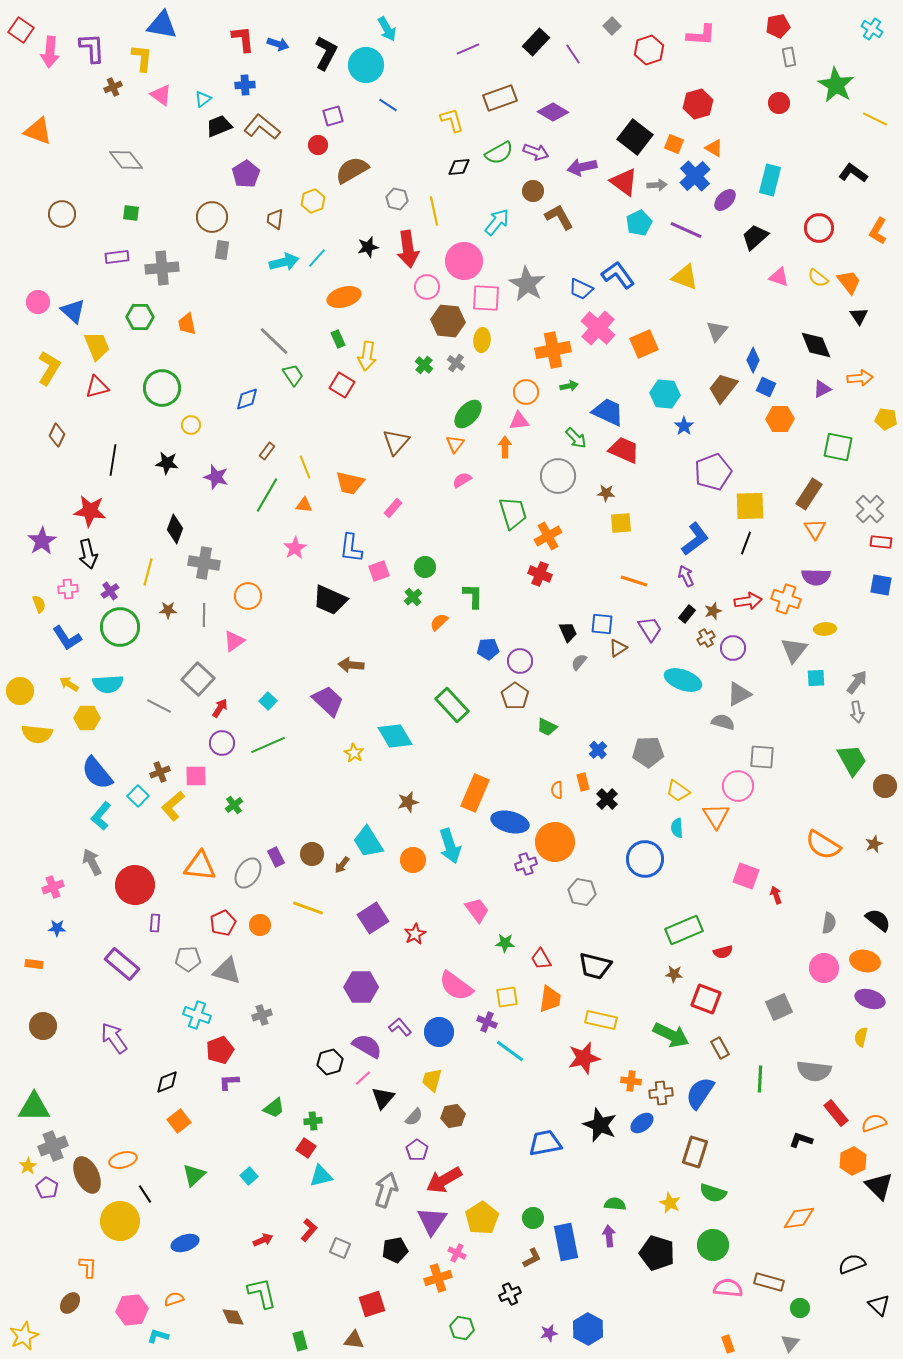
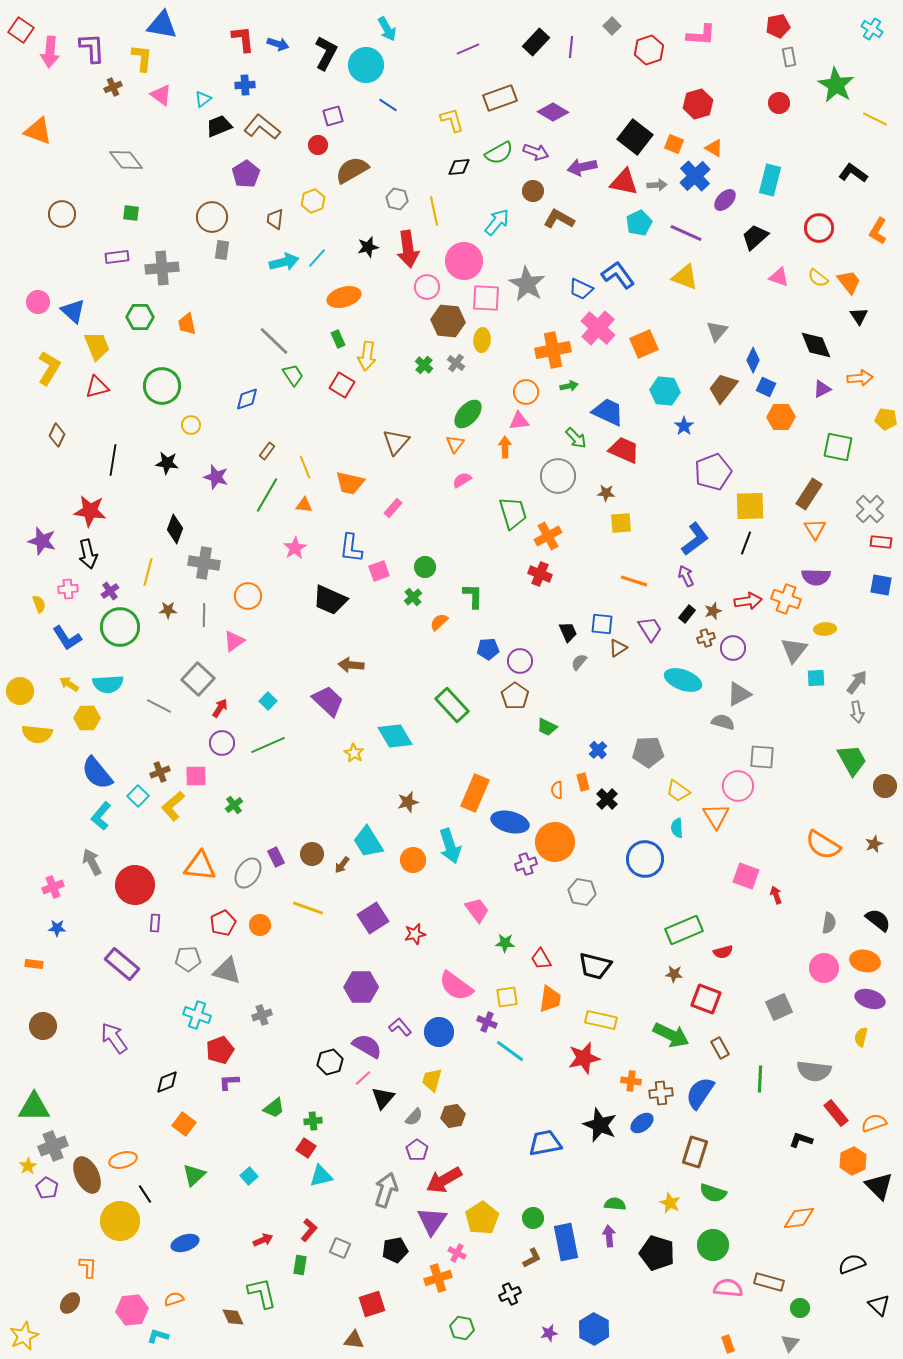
purple line at (573, 54): moved 2 px left, 7 px up; rotated 40 degrees clockwise
red triangle at (624, 182): rotated 24 degrees counterclockwise
brown L-shape at (559, 217): moved 2 px down; rotated 32 degrees counterclockwise
purple line at (686, 230): moved 3 px down
green circle at (162, 388): moved 2 px up
cyan hexagon at (665, 394): moved 3 px up
orange hexagon at (780, 419): moved 1 px right, 2 px up
purple star at (42, 541): rotated 24 degrees counterclockwise
brown cross at (706, 638): rotated 12 degrees clockwise
red star at (415, 934): rotated 15 degrees clockwise
orange square at (179, 1121): moved 5 px right, 3 px down; rotated 15 degrees counterclockwise
blue hexagon at (588, 1329): moved 6 px right
green rectangle at (300, 1341): moved 76 px up; rotated 24 degrees clockwise
